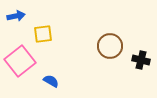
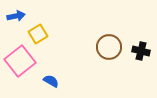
yellow square: moved 5 px left; rotated 24 degrees counterclockwise
brown circle: moved 1 px left, 1 px down
black cross: moved 9 px up
